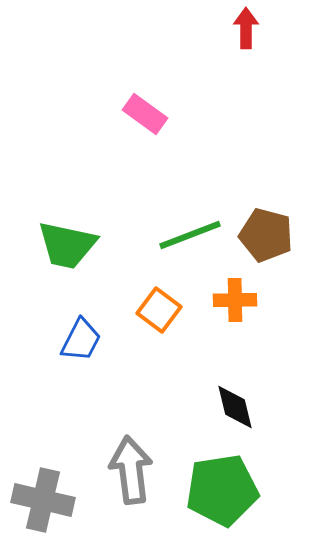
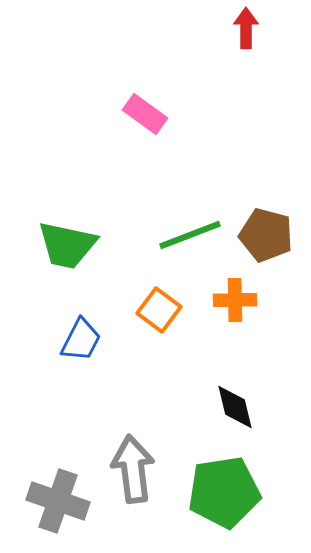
gray arrow: moved 2 px right, 1 px up
green pentagon: moved 2 px right, 2 px down
gray cross: moved 15 px right, 1 px down; rotated 6 degrees clockwise
